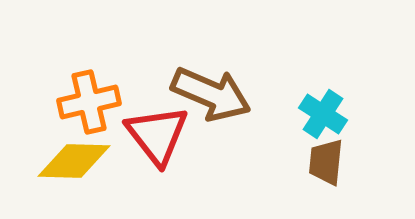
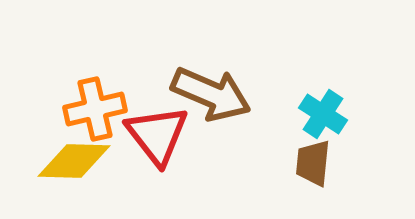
orange cross: moved 6 px right, 7 px down
brown trapezoid: moved 13 px left, 1 px down
